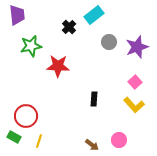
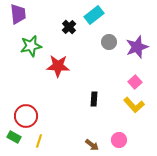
purple trapezoid: moved 1 px right, 1 px up
